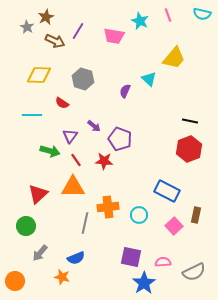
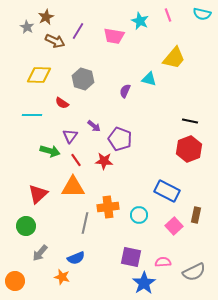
cyan triangle: rotated 28 degrees counterclockwise
